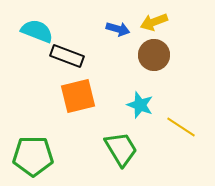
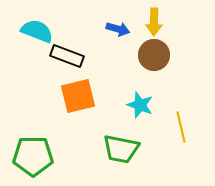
yellow arrow: rotated 68 degrees counterclockwise
yellow line: rotated 44 degrees clockwise
green trapezoid: rotated 132 degrees clockwise
